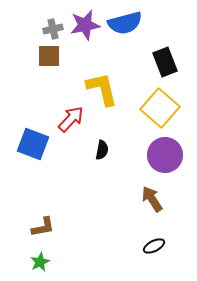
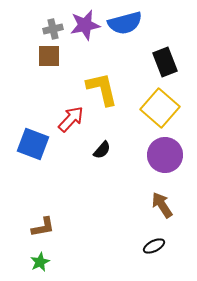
black semicircle: rotated 30 degrees clockwise
brown arrow: moved 10 px right, 6 px down
